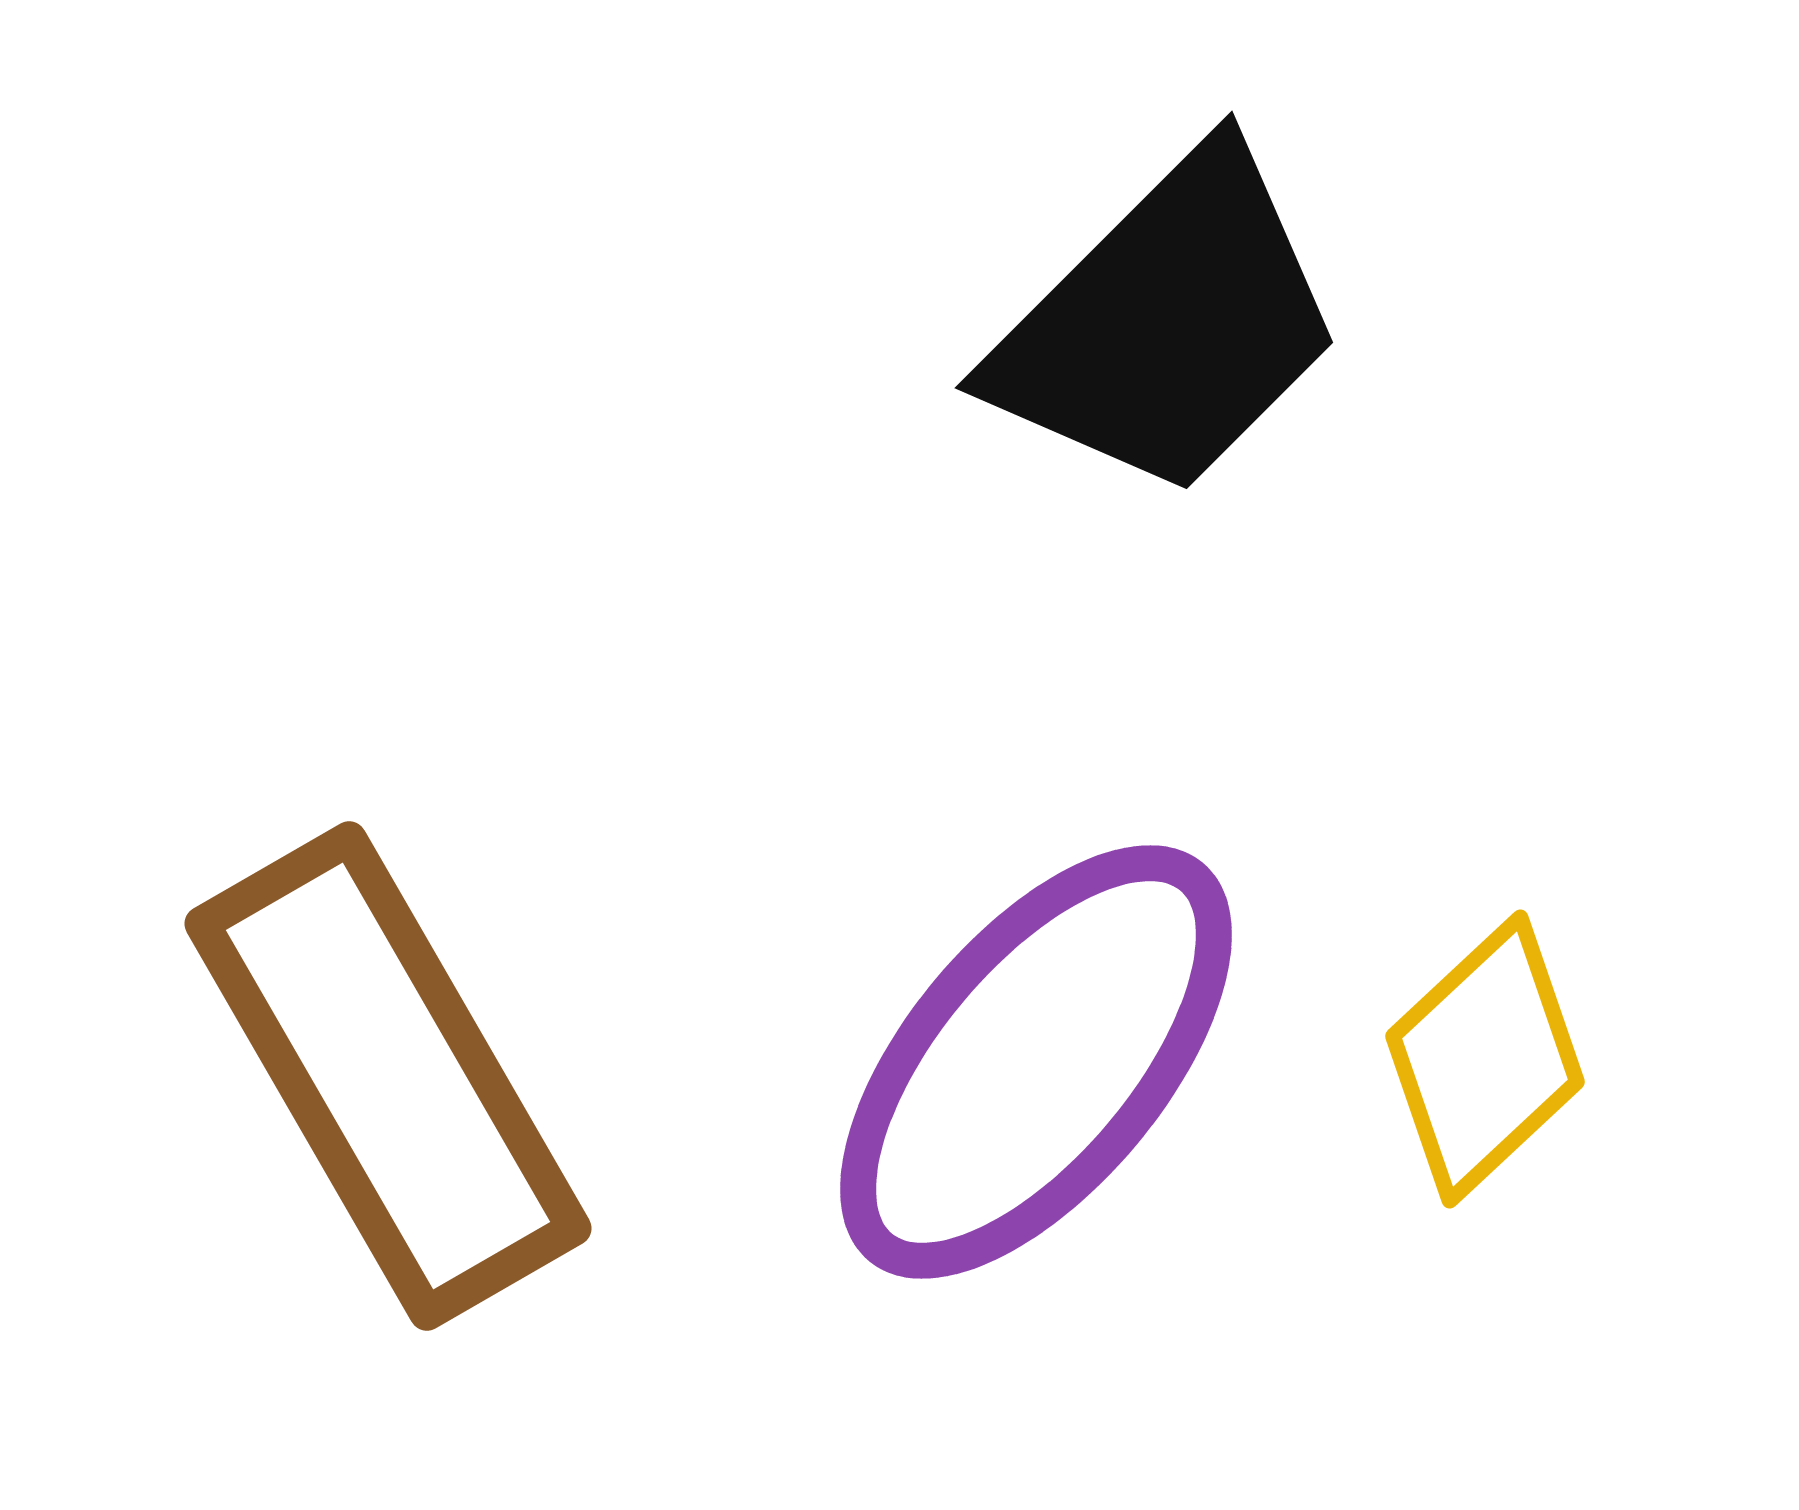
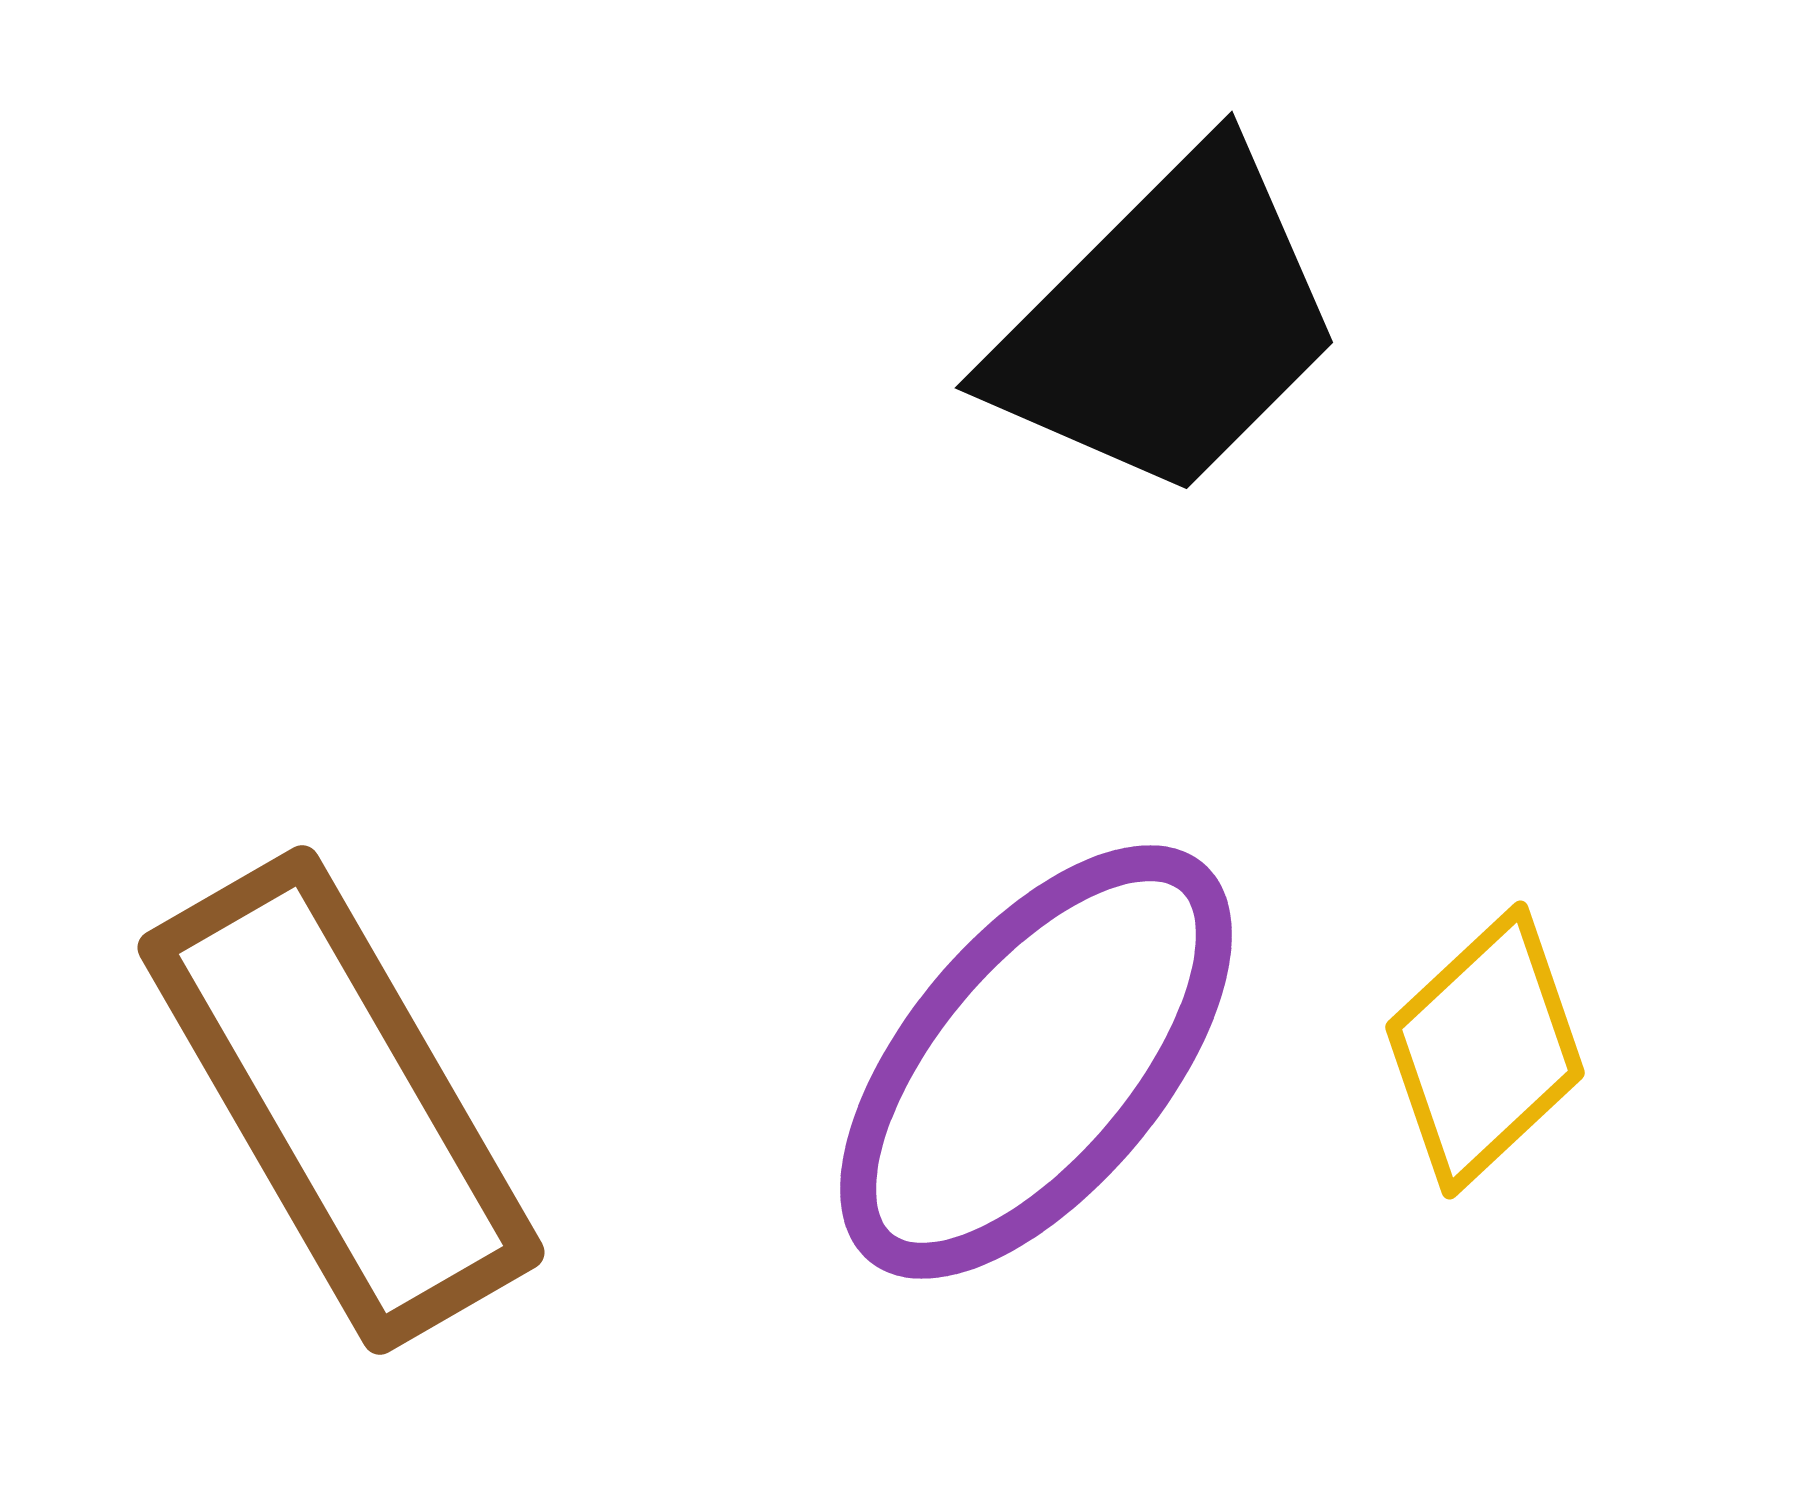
yellow diamond: moved 9 px up
brown rectangle: moved 47 px left, 24 px down
